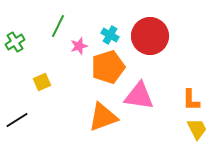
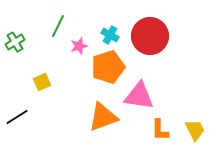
orange L-shape: moved 31 px left, 30 px down
black line: moved 3 px up
yellow trapezoid: moved 2 px left, 1 px down
